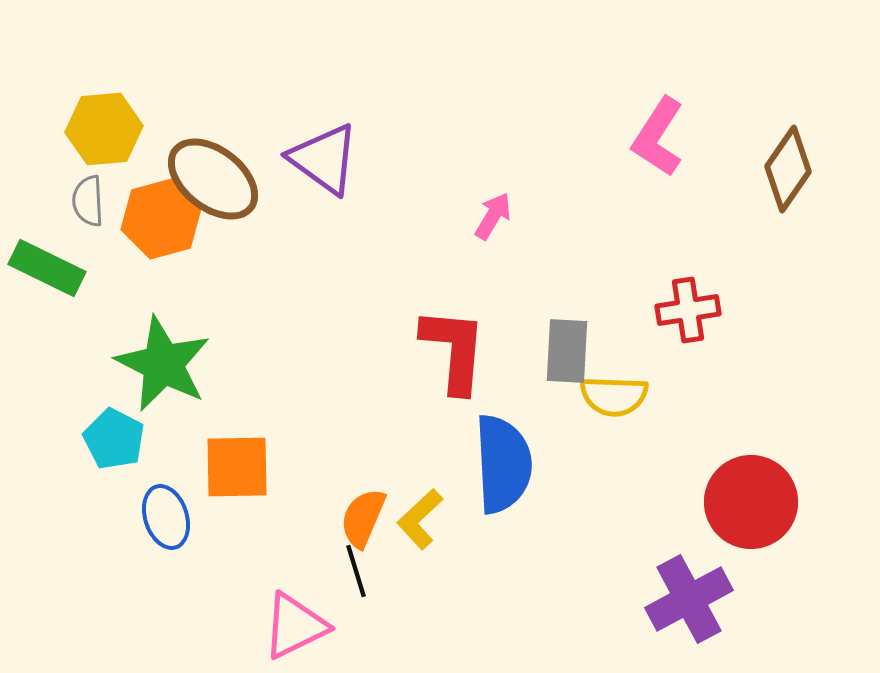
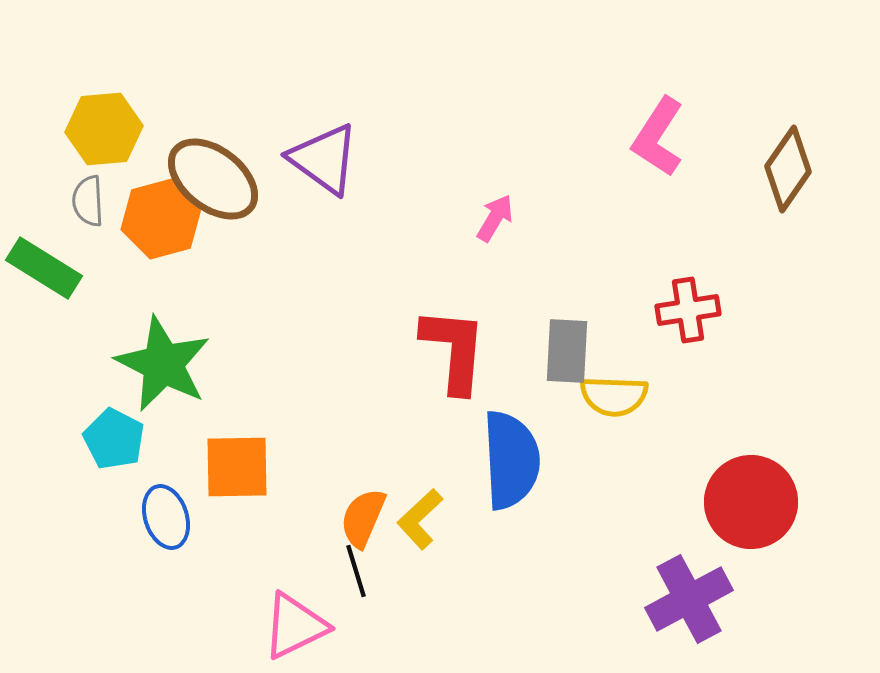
pink arrow: moved 2 px right, 2 px down
green rectangle: moved 3 px left; rotated 6 degrees clockwise
blue semicircle: moved 8 px right, 4 px up
